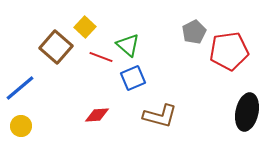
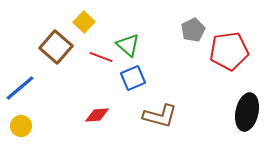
yellow square: moved 1 px left, 5 px up
gray pentagon: moved 1 px left, 2 px up
